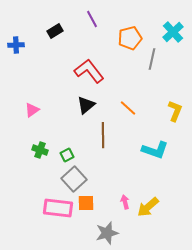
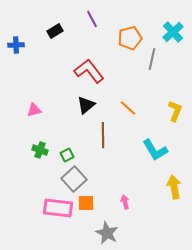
pink triangle: moved 2 px right; rotated 21 degrees clockwise
cyan L-shape: rotated 40 degrees clockwise
yellow arrow: moved 26 px right, 20 px up; rotated 120 degrees clockwise
gray star: rotated 30 degrees counterclockwise
